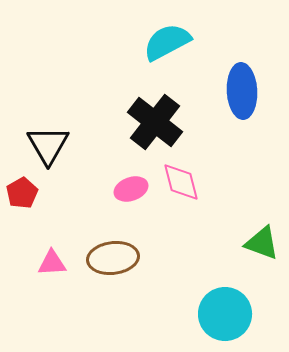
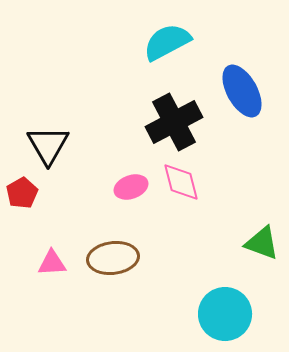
blue ellipse: rotated 26 degrees counterclockwise
black cross: moved 19 px right; rotated 24 degrees clockwise
pink ellipse: moved 2 px up
